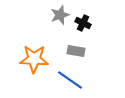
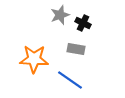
gray rectangle: moved 2 px up
